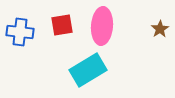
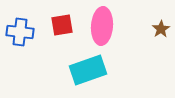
brown star: moved 1 px right
cyan rectangle: rotated 12 degrees clockwise
